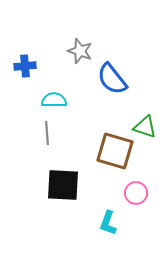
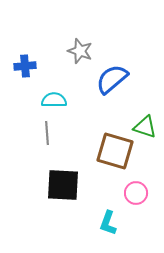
blue semicircle: rotated 88 degrees clockwise
